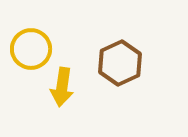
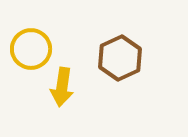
brown hexagon: moved 5 px up
